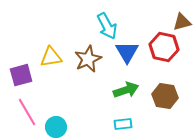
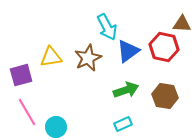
brown triangle: moved 2 px down; rotated 18 degrees clockwise
cyan arrow: moved 1 px down
blue triangle: moved 1 px right, 1 px up; rotated 25 degrees clockwise
brown star: moved 1 px up
cyan rectangle: rotated 18 degrees counterclockwise
